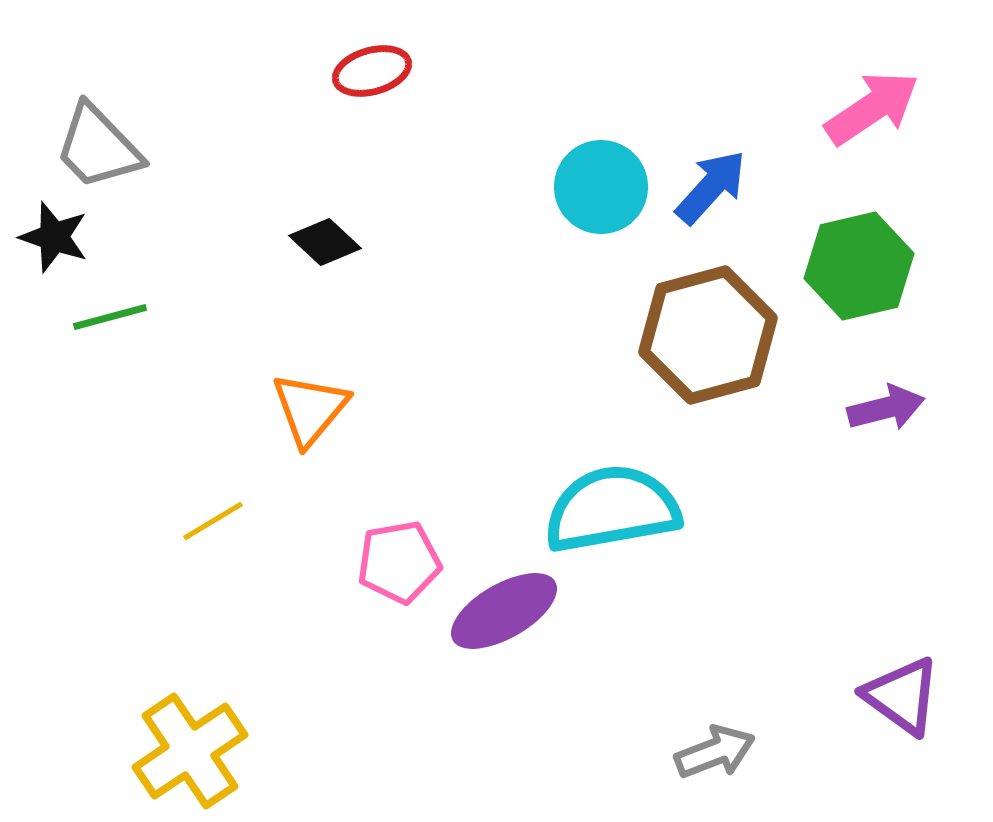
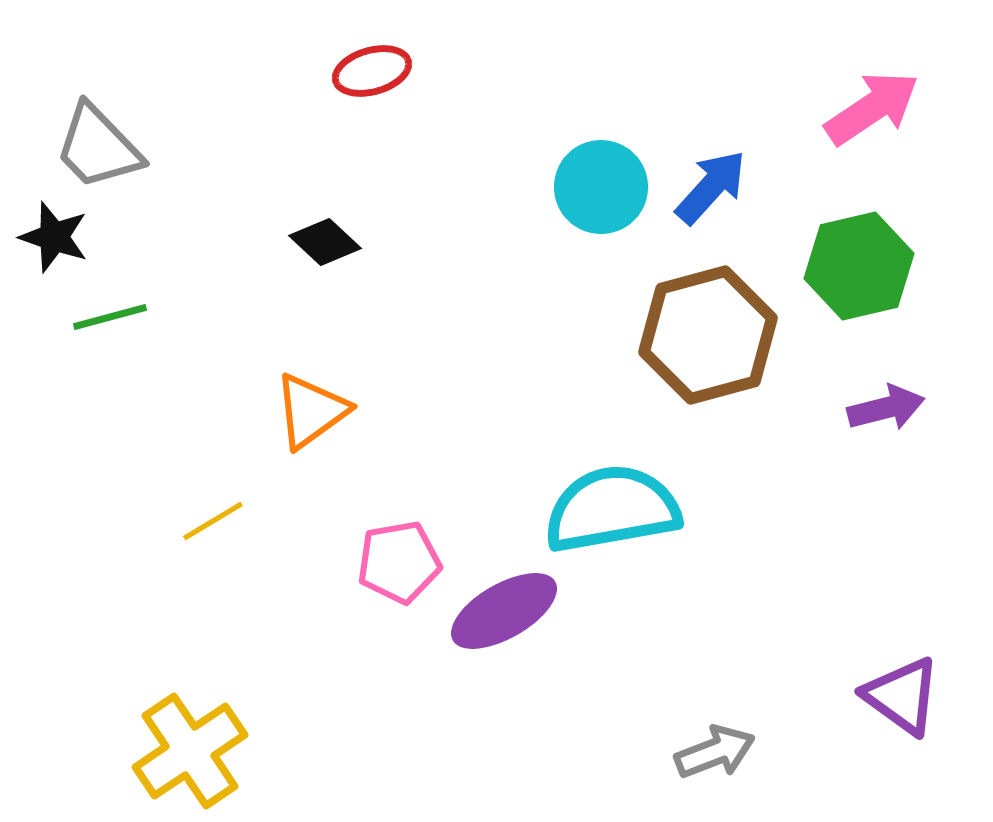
orange triangle: moved 1 px right, 2 px down; rotated 14 degrees clockwise
